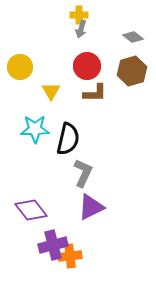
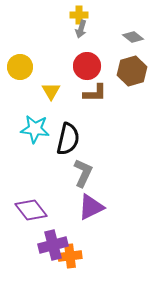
cyan star: rotated 8 degrees clockwise
